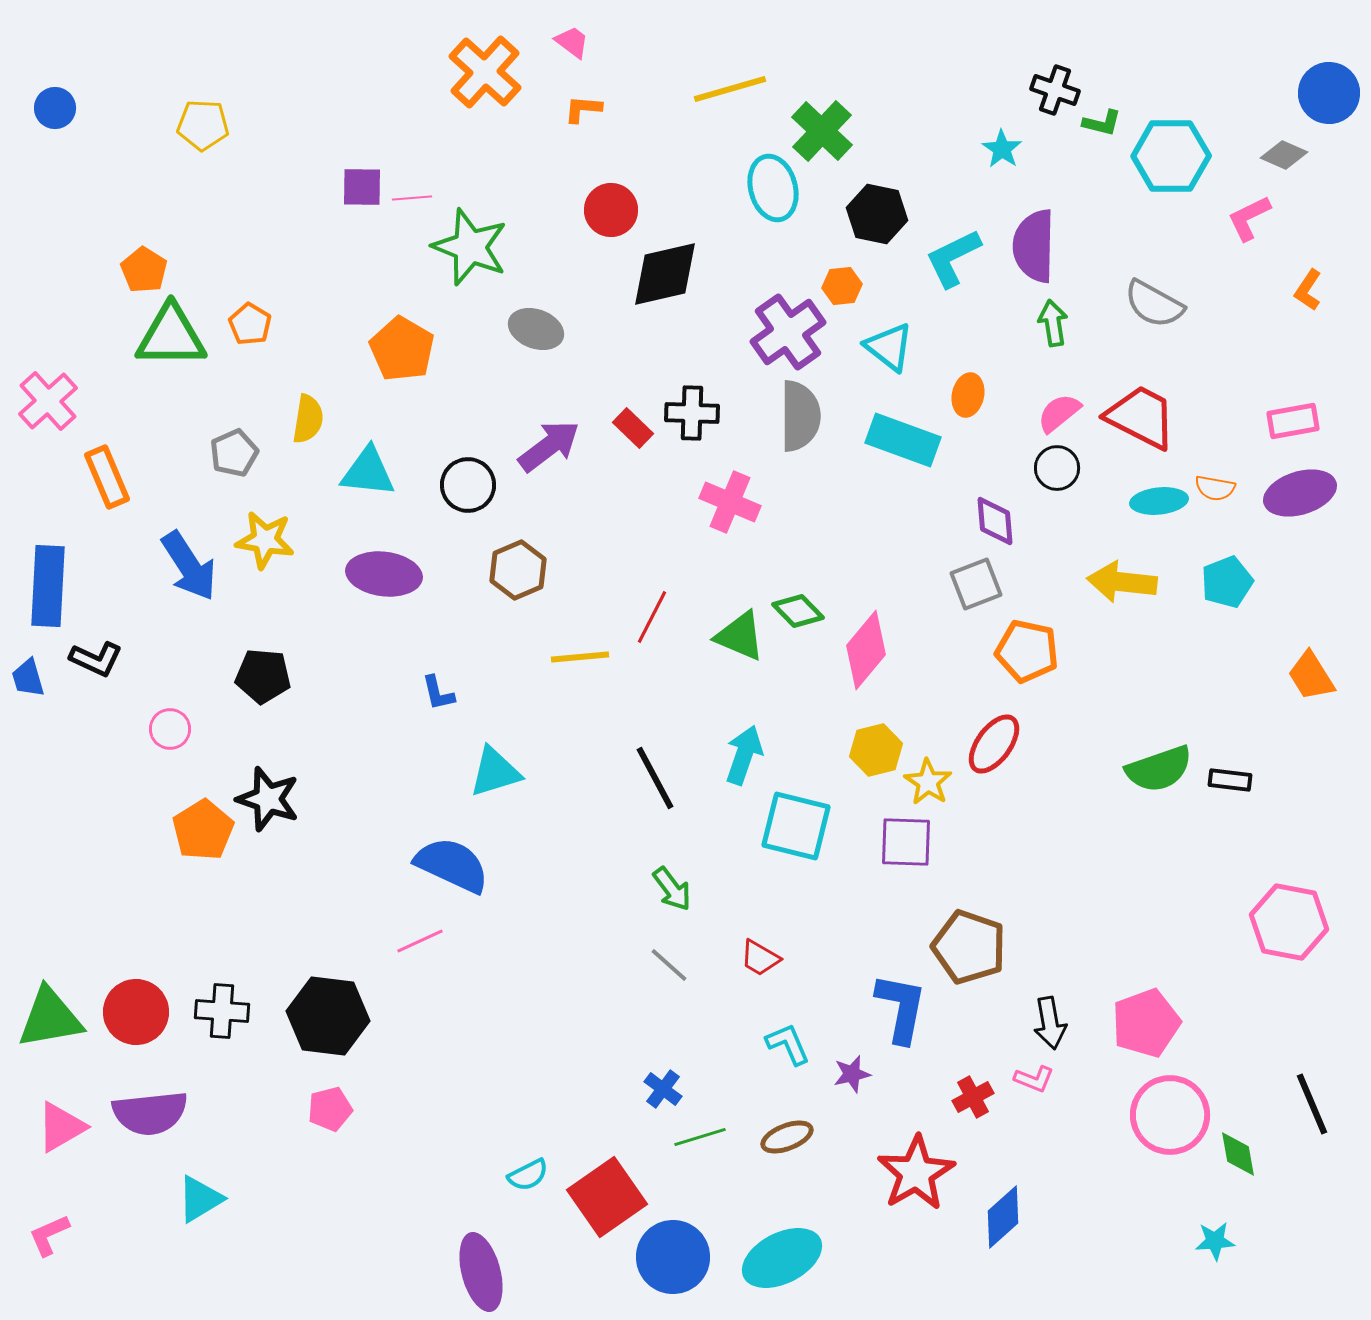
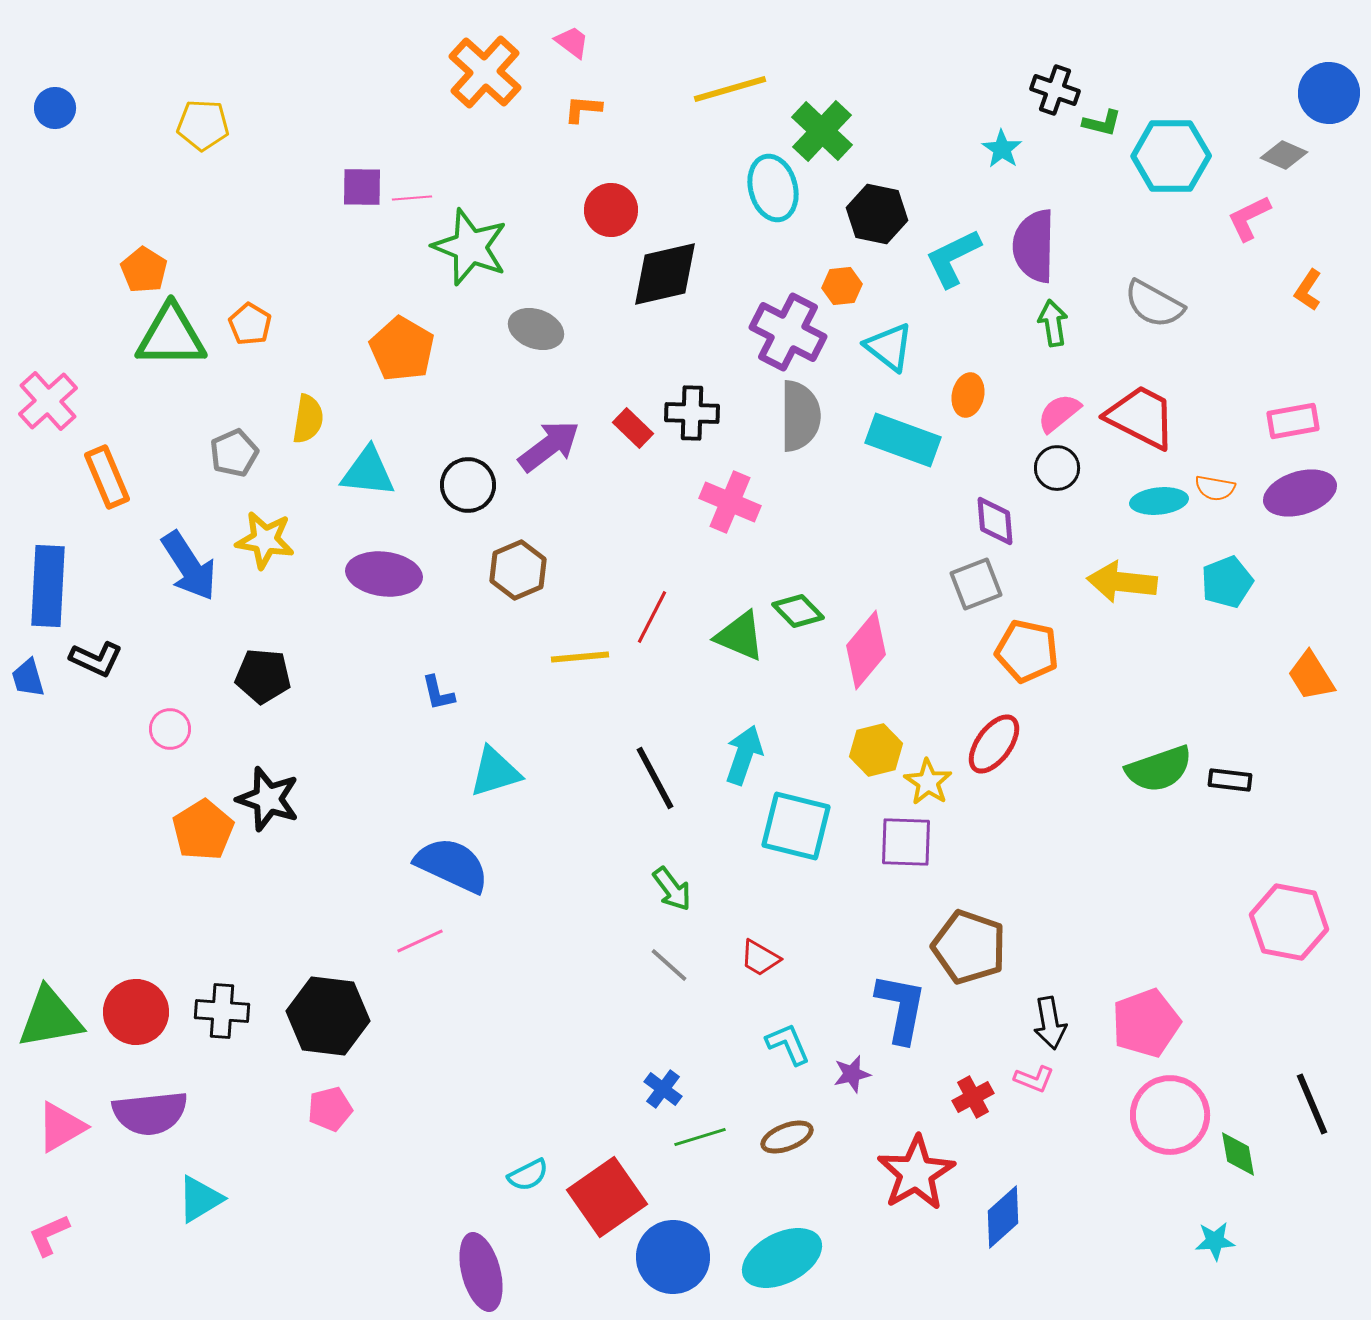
purple cross at (788, 332): rotated 28 degrees counterclockwise
